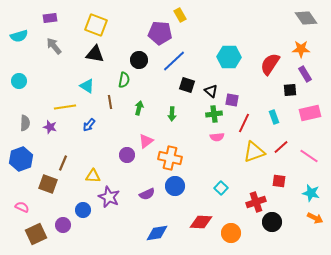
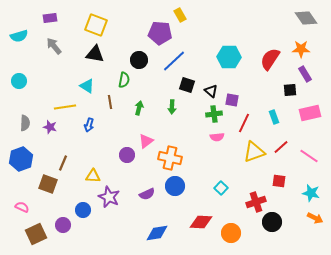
red semicircle at (270, 64): moved 5 px up
green arrow at (172, 114): moved 7 px up
blue arrow at (89, 125): rotated 24 degrees counterclockwise
